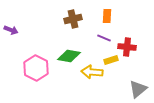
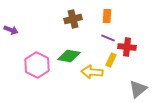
purple line: moved 4 px right
yellow rectangle: rotated 48 degrees counterclockwise
pink hexagon: moved 1 px right, 3 px up
